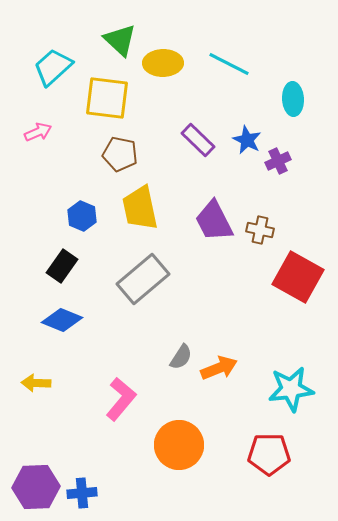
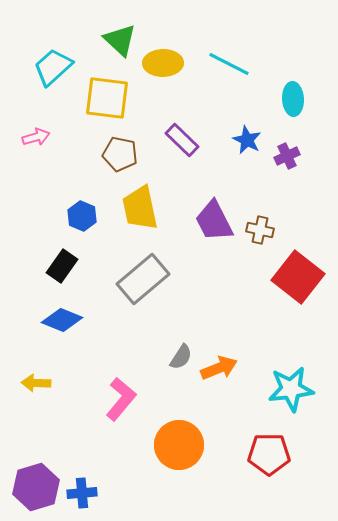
pink arrow: moved 2 px left, 5 px down; rotated 8 degrees clockwise
purple rectangle: moved 16 px left
purple cross: moved 9 px right, 5 px up
red square: rotated 9 degrees clockwise
purple hexagon: rotated 15 degrees counterclockwise
